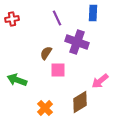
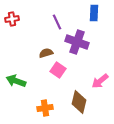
blue rectangle: moved 1 px right
purple line: moved 4 px down
brown semicircle: rotated 40 degrees clockwise
pink square: rotated 35 degrees clockwise
green arrow: moved 1 px left, 1 px down
brown diamond: moved 1 px left; rotated 45 degrees counterclockwise
orange cross: rotated 35 degrees clockwise
